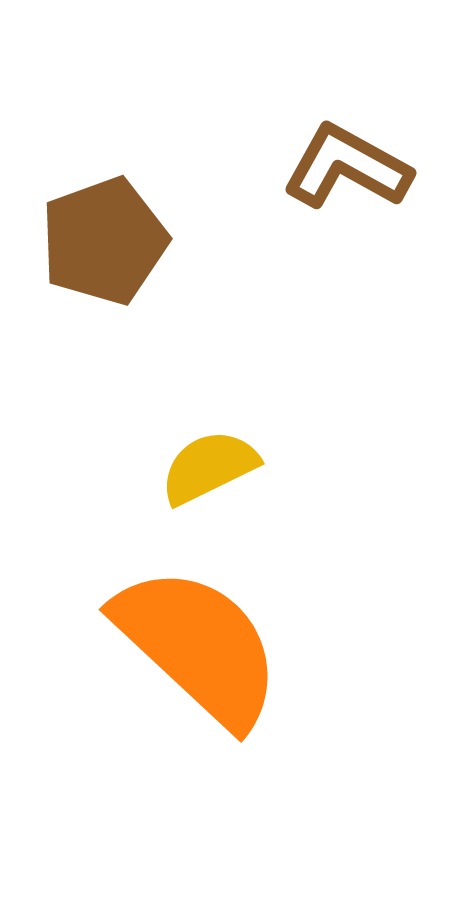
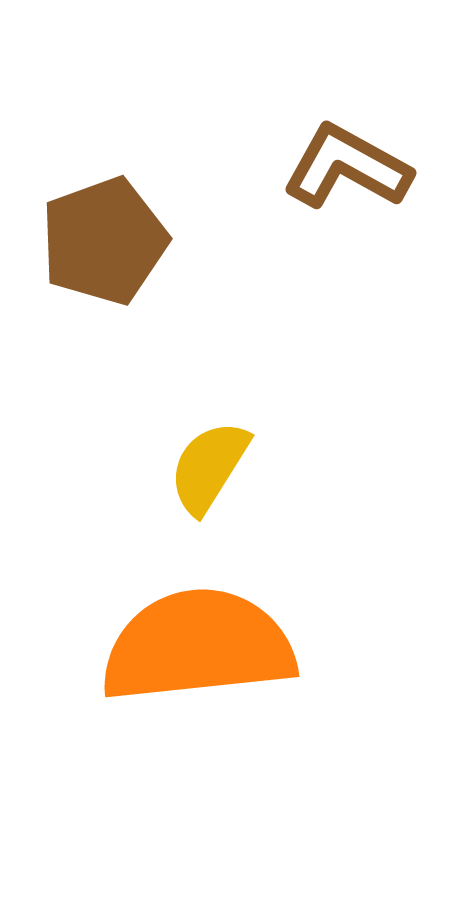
yellow semicircle: rotated 32 degrees counterclockwise
orange semicircle: rotated 49 degrees counterclockwise
